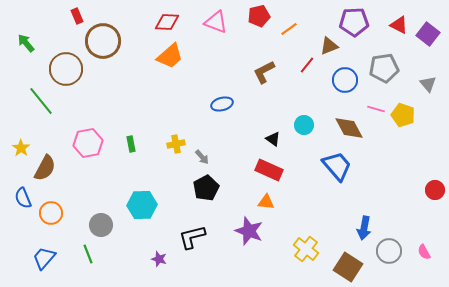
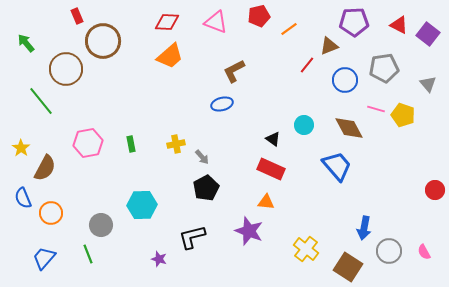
brown L-shape at (264, 72): moved 30 px left, 1 px up
red rectangle at (269, 170): moved 2 px right, 1 px up
